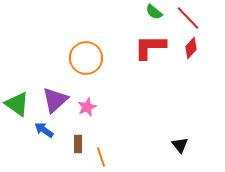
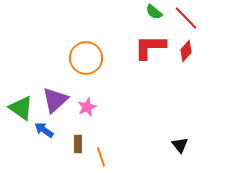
red line: moved 2 px left
red diamond: moved 5 px left, 3 px down
green triangle: moved 4 px right, 4 px down
